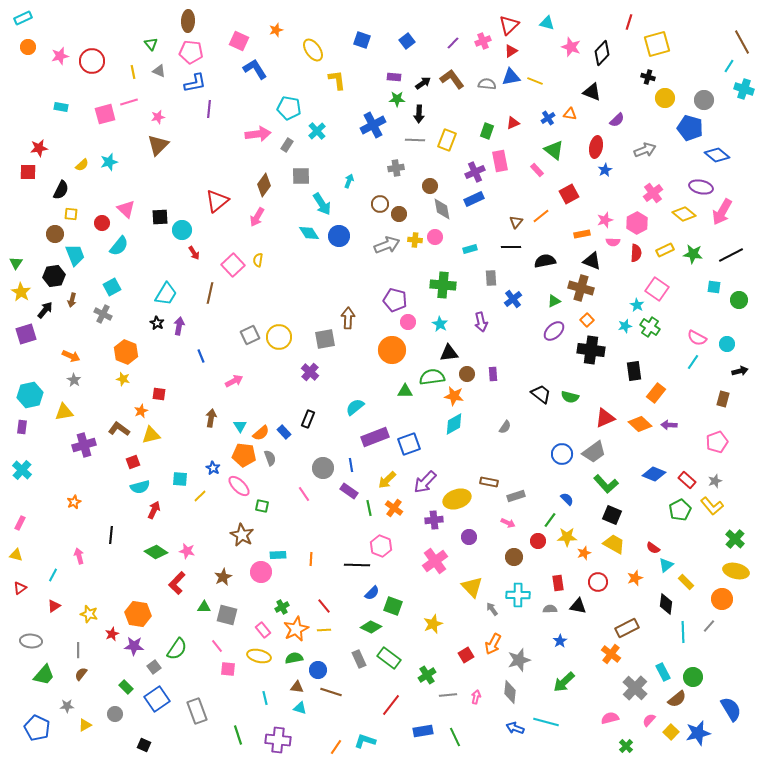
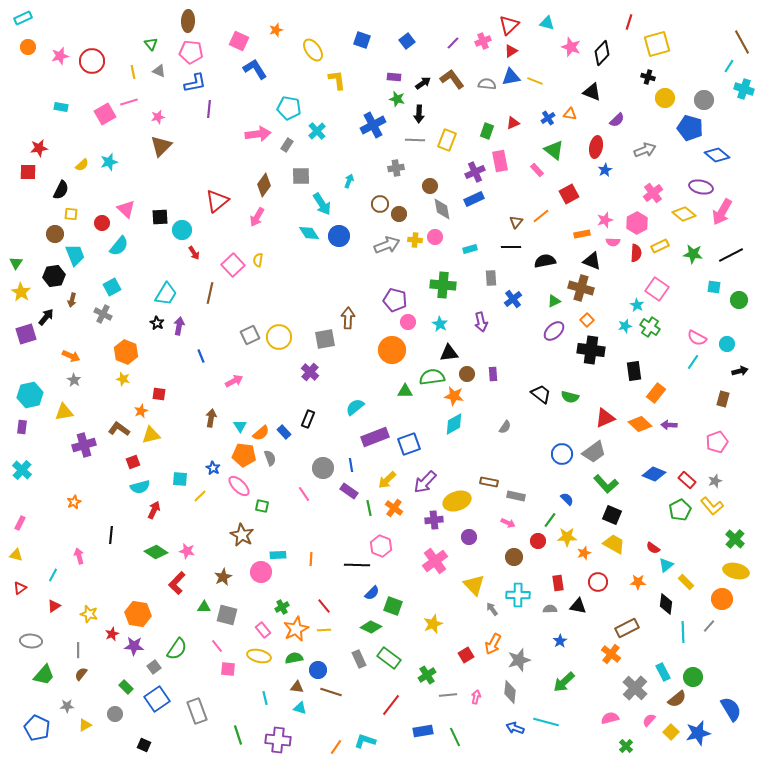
green star at (397, 99): rotated 14 degrees clockwise
pink square at (105, 114): rotated 15 degrees counterclockwise
brown triangle at (158, 145): moved 3 px right, 1 px down
yellow rectangle at (665, 250): moved 5 px left, 4 px up
black arrow at (45, 310): moved 1 px right, 7 px down
gray rectangle at (516, 496): rotated 30 degrees clockwise
yellow ellipse at (457, 499): moved 2 px down
orange star at (635, 578): moved 3 px right, 4 px down; rotated 21 degrees clockwise
yellow triangle at (472, 587): moved 2 px right, 2 px up
